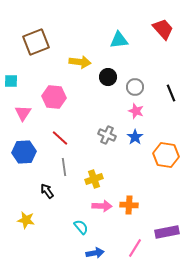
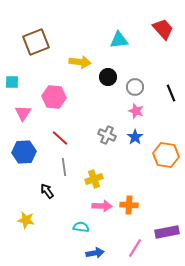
cyan square: moved 1 px right, 1 px down
cyan semicircle: rotated 42 degrees counterclockwise
